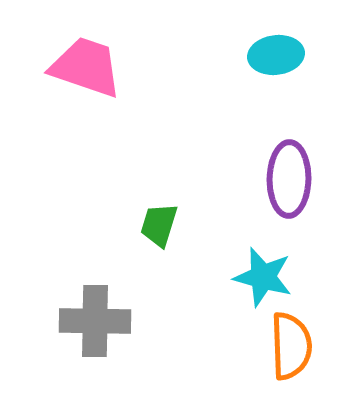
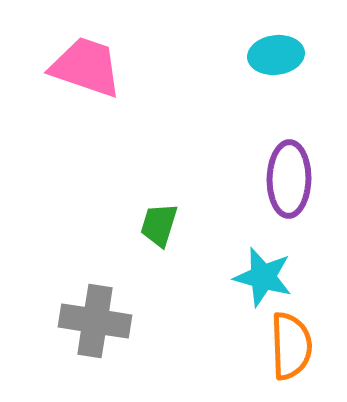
gray cross: rotated 8 degrees clockwise
